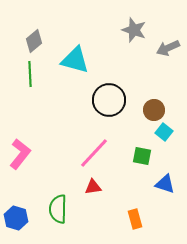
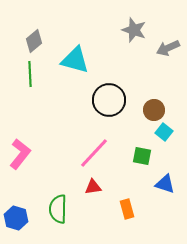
orange rectangle: moved 8 px left, 10 px up
